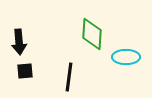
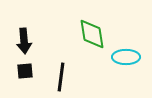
green diamond: rotated 12 degrees counterclockwise
black arrow: moved 5 px right, 1 px up
black line: moved 8 px left
